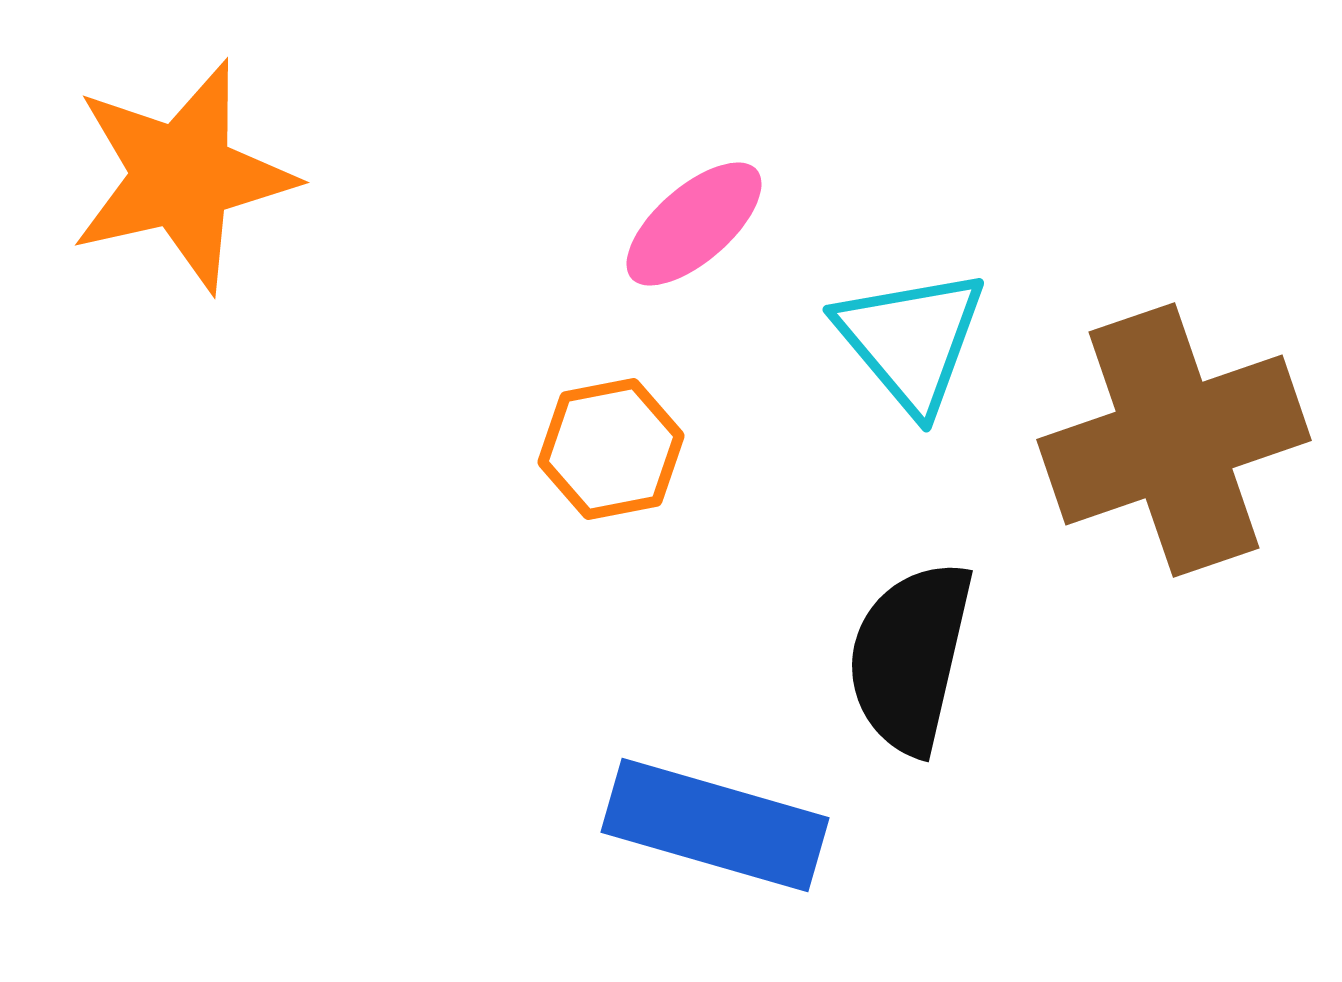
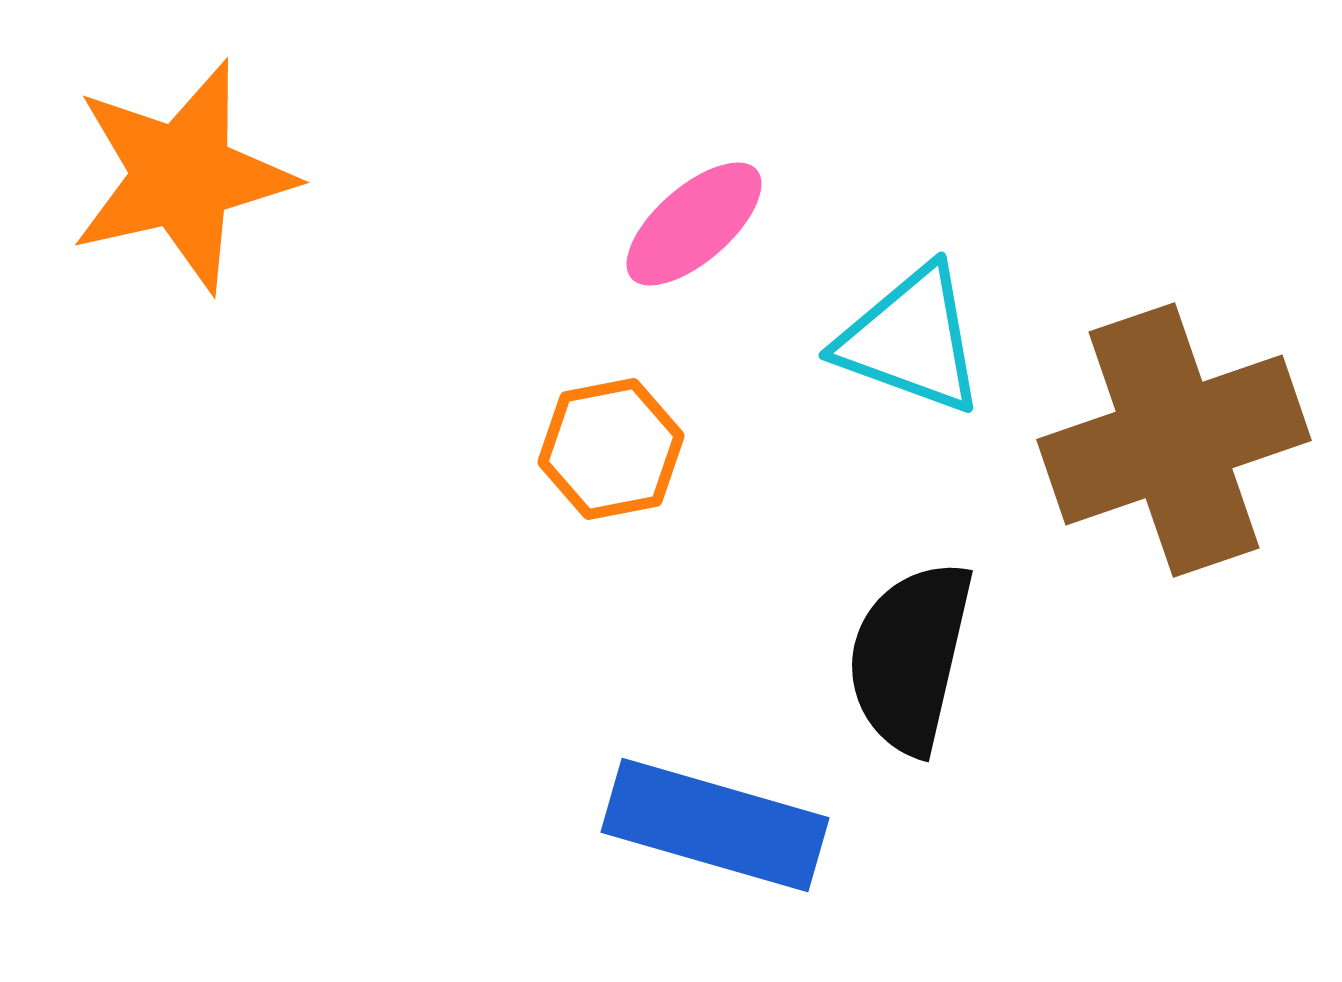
cyan triangle: rotated 30 degrees counterclockwise
